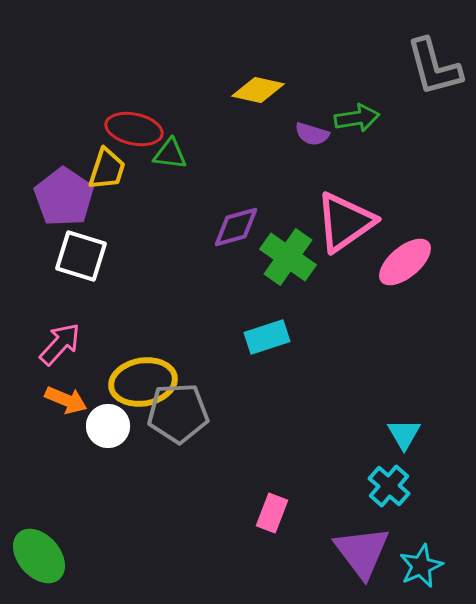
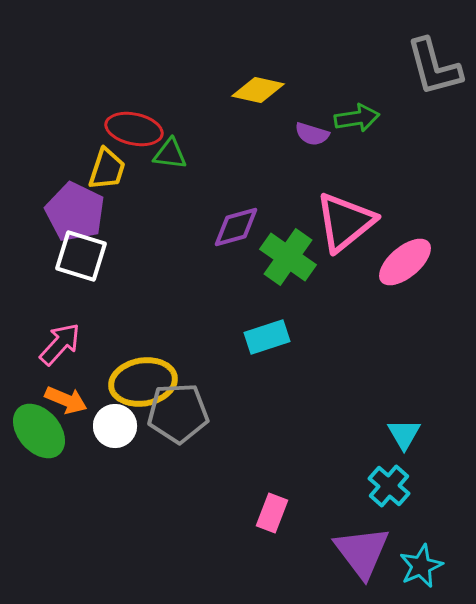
purple pentagon: moved 11 px right, 15 px down; rotated 8 degrees counterclockwise
pink triangle: rotated 4 degrees counterclockwise
white circle: moved 7 px right
green ellipse: moved 125 px up
